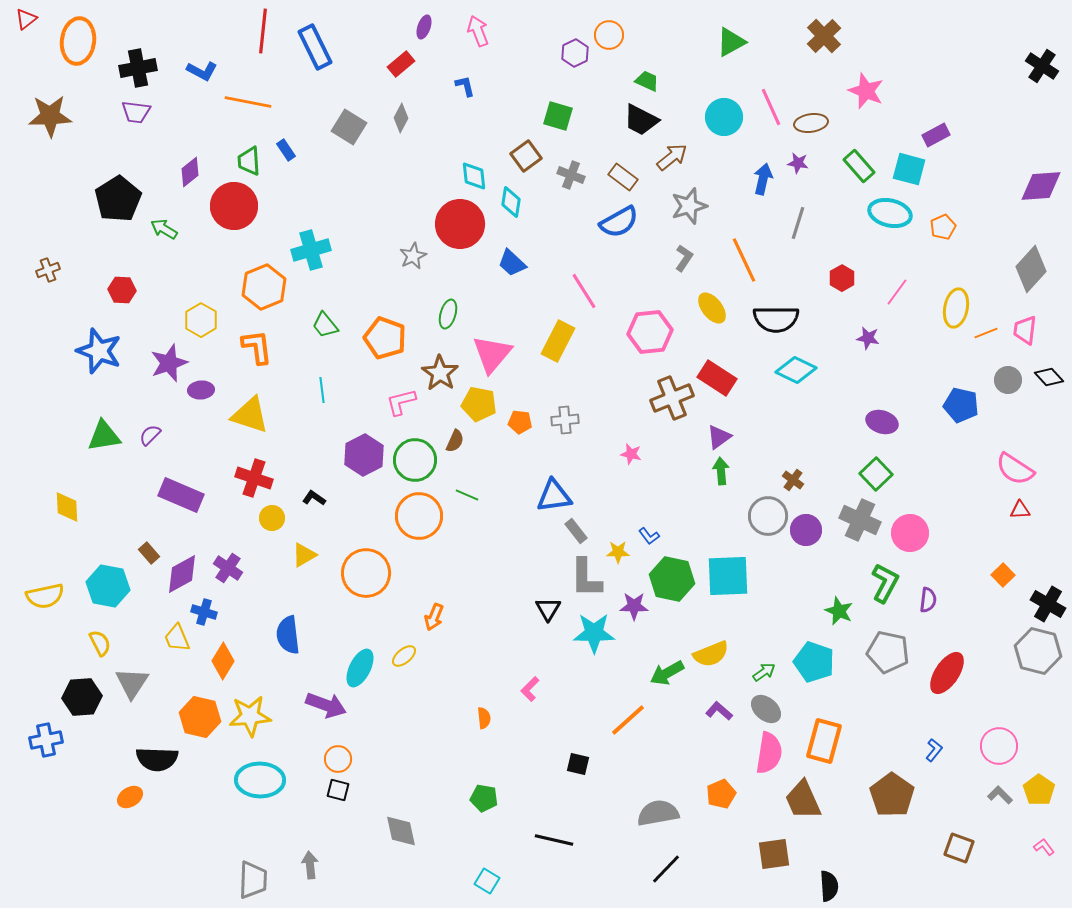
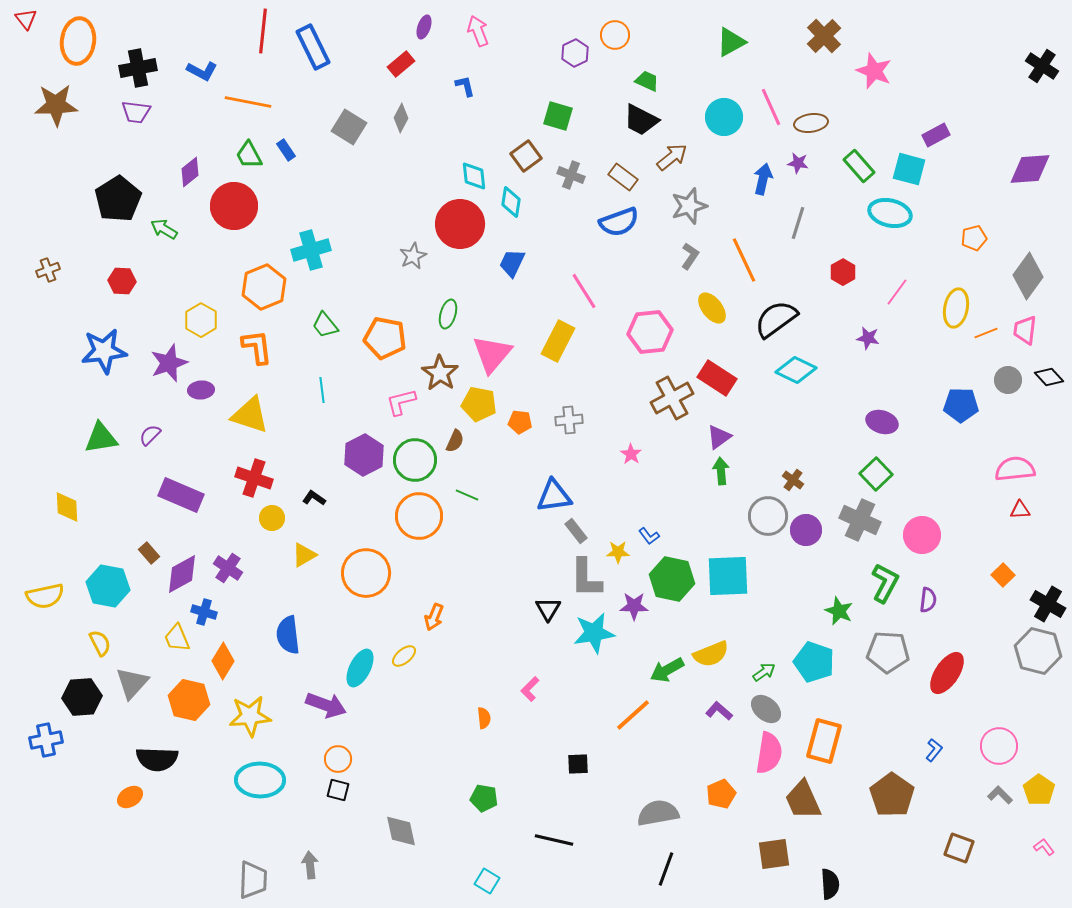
red triangle at (26, 19): rotated 30 degrees counterclockwise
orange circle at (609, 35): moved 6 px right
blue rectangle at (315, 47): moved 2 px left
pink star at (866, 91): moved 8 px right, 20 px up
brown star at (50, 116): moved 6 px right, 11 px up
green trapezoid at (249, 161): moved 6 px up; rotated 24 degrees counterclockwise
purple diamond at (1041, 186): moved 11 px left, 17 px up
blue semicircle at (619, 222): rotated 9 degrees clockwise
orange pentagon at (943, 227): moved 31 px right, 11 px down; rotated 10 degrees clockwise
gray L-shape at (684, 258): moved 6 px right, 2 px up
blue trapezoid at (512, 263): rotated 72 degrees clockwise
gray diamond at (1031, 269): moved 3 px left, 7 px down; rotated 6 degrees counterclockwise
red hexagon at (842, 278): moved 1 px right, 6 px up
red hexagon at (122, 290): moved 9 px up
black semicircle at (776, 319): rotated 144 degrees clockwise
orange pentagon at (385, 338): rotated 9 degrees counterclockwise
blue star at (99, 351): moved 5 px right; rotated 27 degrees counterclockwise
brown cross at (672, 398): rotated 6 degrees counterclockwise
blue pentagon at (961, 405): rotated 12 degrees counterclockwise
gray cross at (565, 420): moved 4 px right
green triangle at (104, 436): moved 3 px left, 2 px down
pink star at (631, 454): rotated 20 degrees clockwise
pink semicircle at (1015, 469): rotated 141 degrees clockwise
pink circle at (910, 533): moved 12 px right, 2 px down
cyan star at (594, 633): rotated 9 degrees counterclockwise
gray pentagon at (888, 652): rotated 9 degrees counterclockwise
green arrow at (667, 673): moved 3 px up
gray triangle at (132, 683): rotated 9 degrees clockwise
orange hexagon at (200, 717): moved 11 px left, 17 px up
orange line at (628, 720): moved 5 px right, 5 px up
black square at (578, 764): rotated 15 degrees counterclockwise
black line at (666, 869): rotated 24 degrees counterclockwise
black semicircle at (829, 886): moved 1 px right, 2 px up
